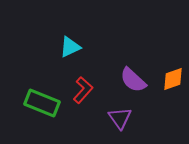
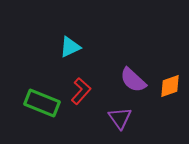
orange diamond: moved 3 px left, 7 px down
red L-shape: moved 2 px left, 1 px down
